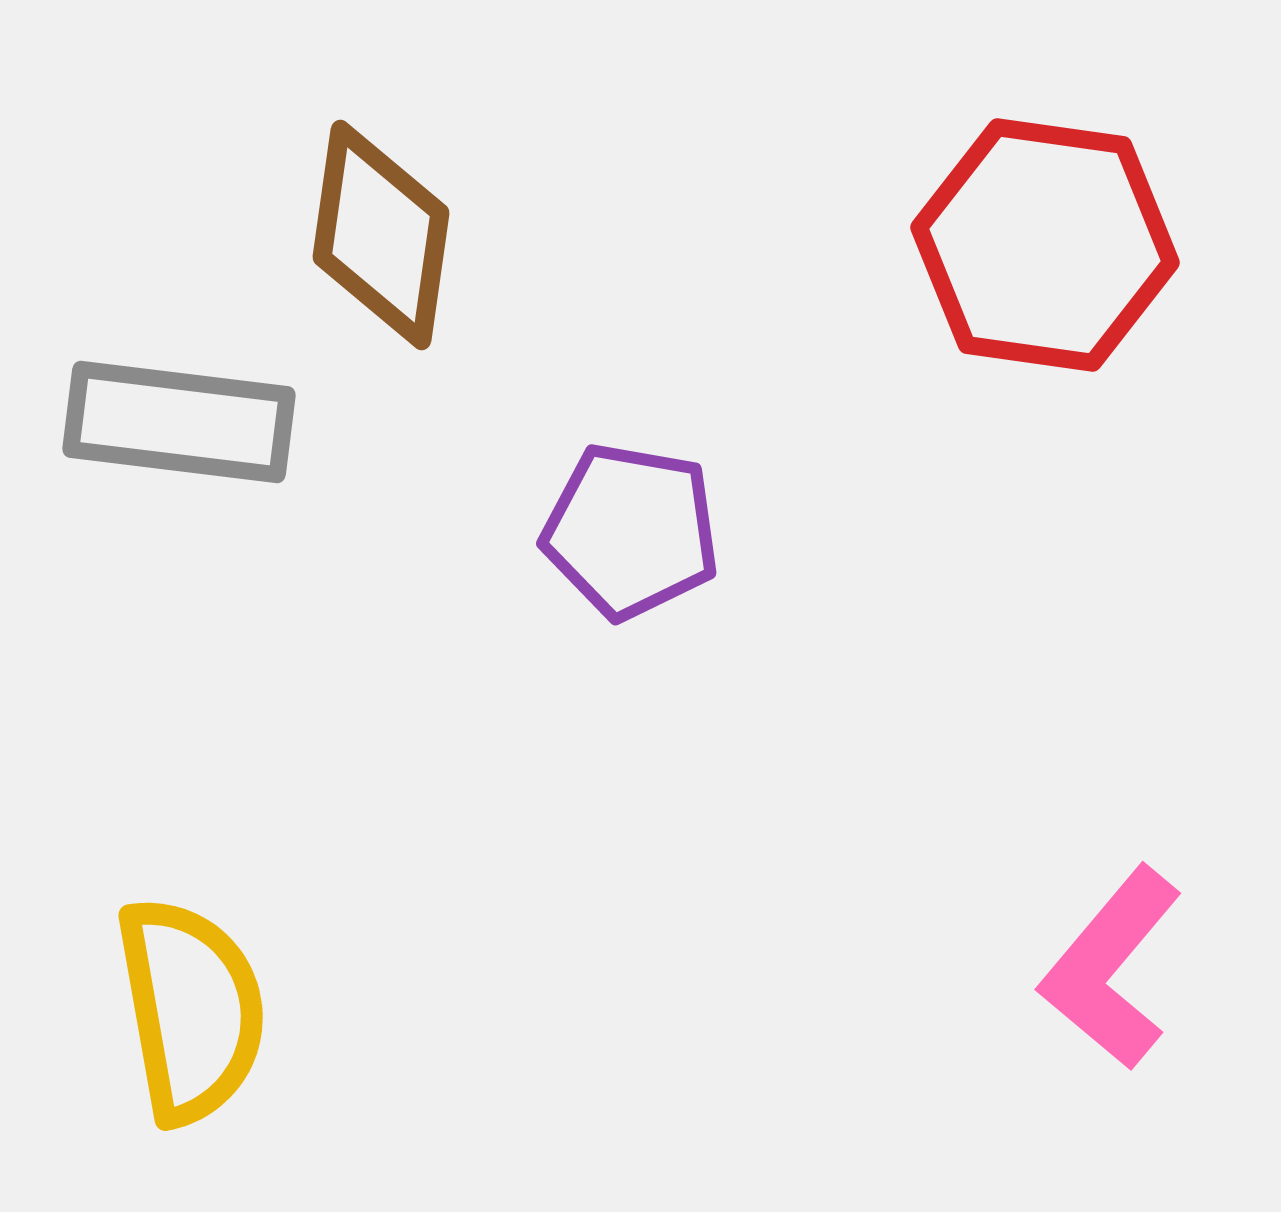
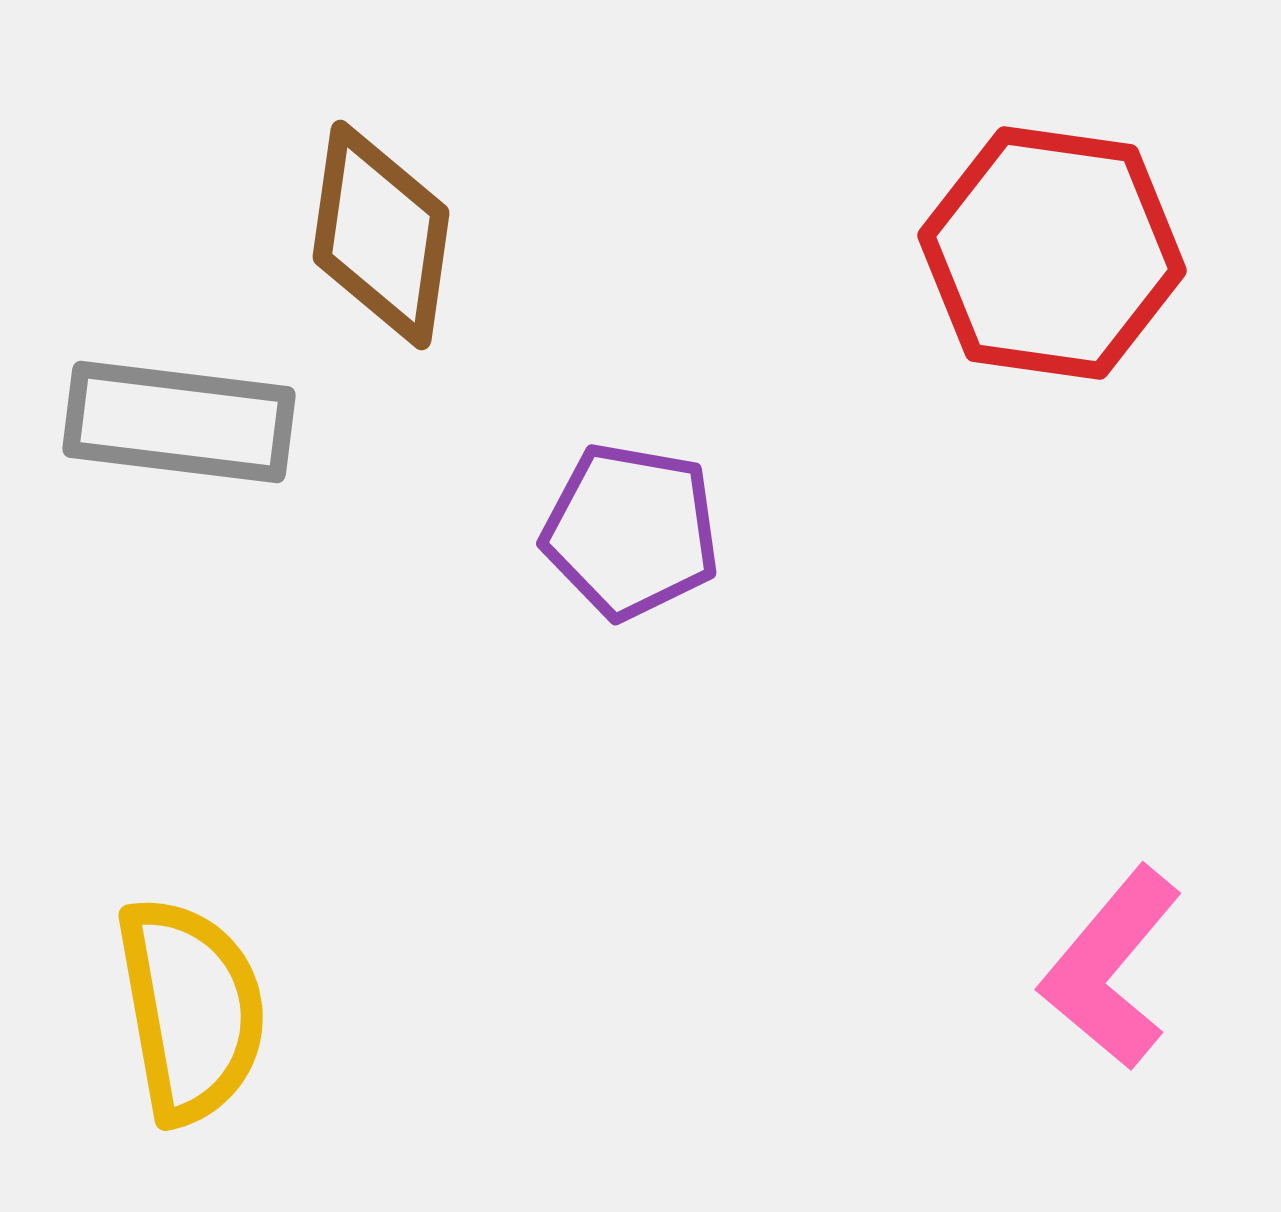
red hexagon: moved 7 px right, 8 px down
